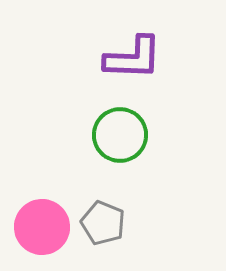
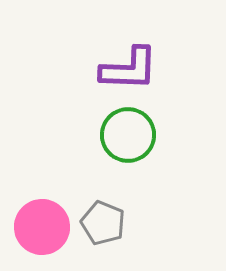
purple L-shape: moved 4 px left, 11 px down
green circle: moved 8 px right
